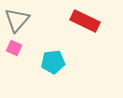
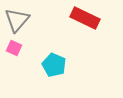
red rectangle: moved 3 px up
cyan pentagon: moved 1 px right, 3 px down; rotated 30 degrees clockwise
